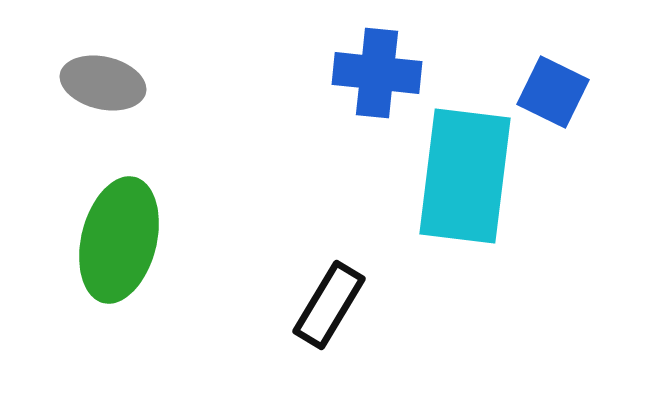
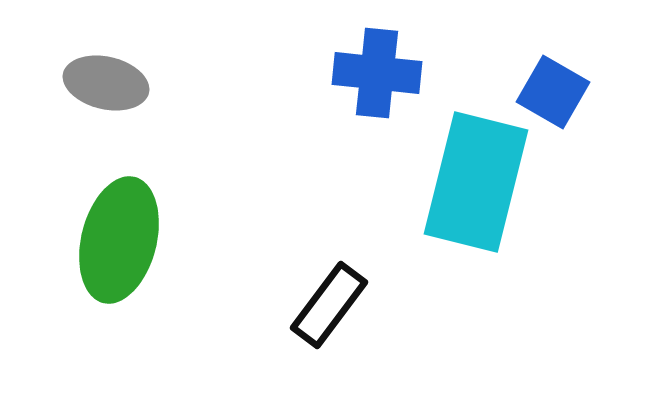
gray ellipse: moved 3 px right
blue square: rotated 4 degrees clockwise
cyan rectangle: moved 11 px right, 6 px down; rotated 7 degrees clockwise
black rectangle: rotated 6 degrees clockwise
